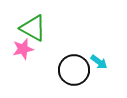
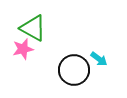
cyan arrow: moved 3 px up
